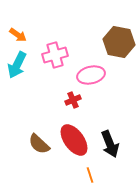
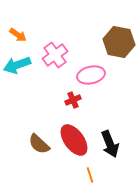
pink cross: rotated 20 degrees counterclockwise
cyan arrow: rotated 44 degrees clockwise
